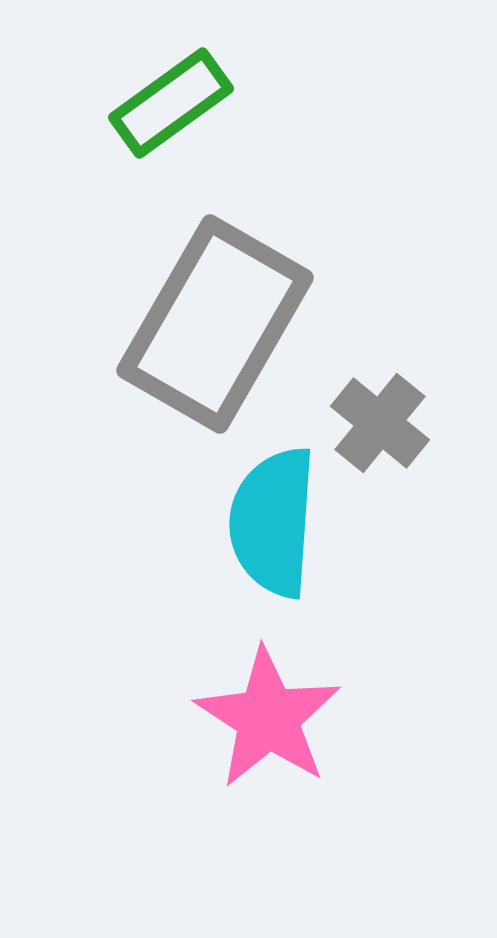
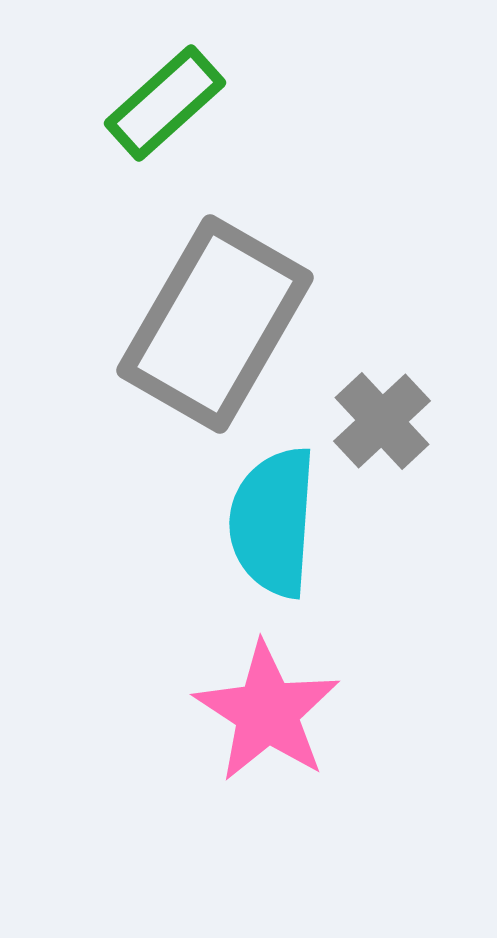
green rectangle: moved 6 px left; rotated 6 degrees counterclockwise
gray cross: moved 2 px right, 2 px up; rotated 8 degrees clockwise
pink star: moved 1 px left, 6 px up
